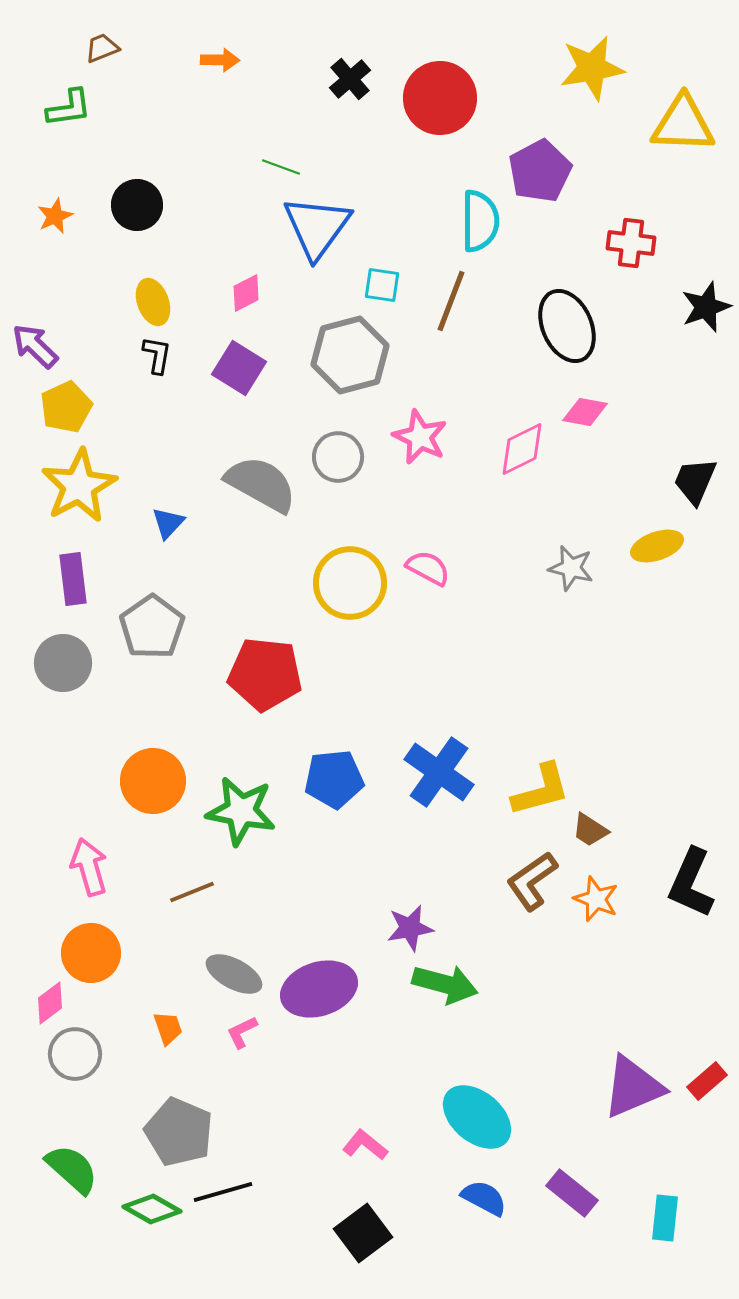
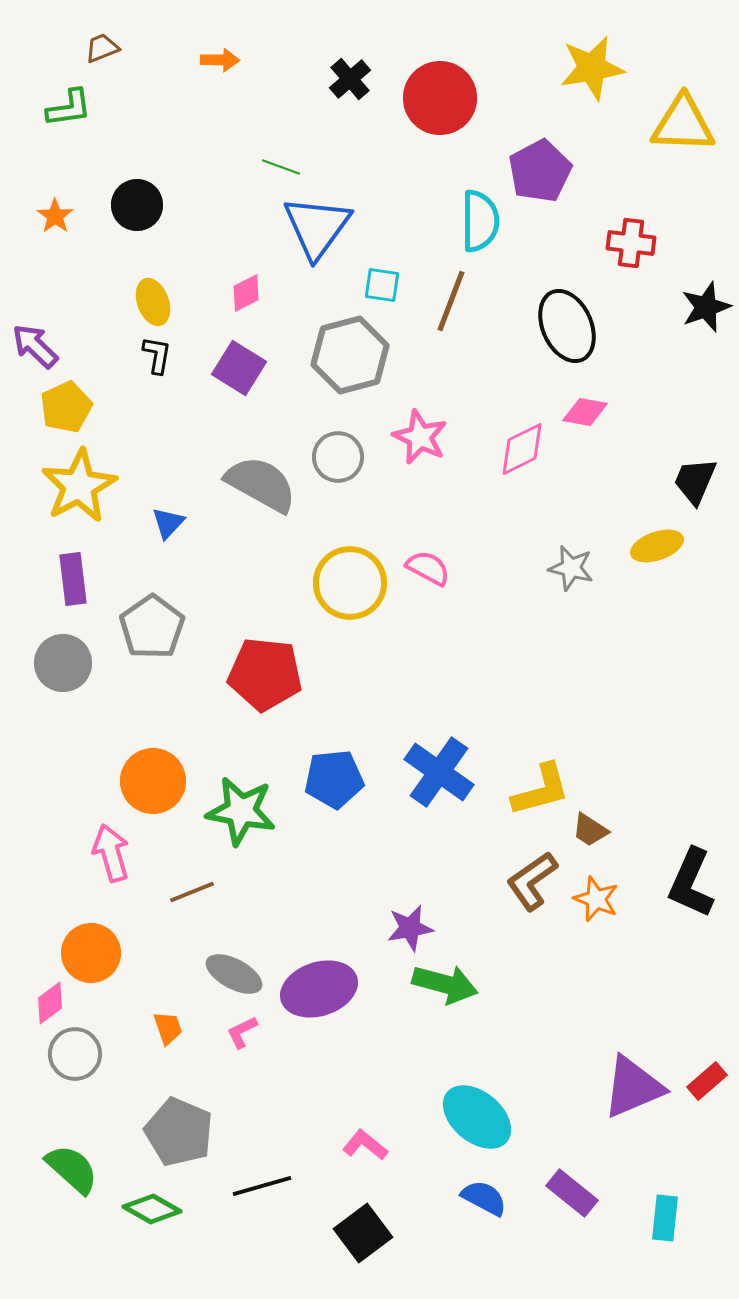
orange star at (55, 216): rotated 12 degrees counterclockwise
pink arrow at (89, 867): moved 22 px right, 14 px up
black line at (223, 1192): moved 39 px right, 6 px up
